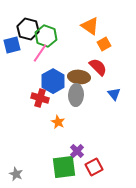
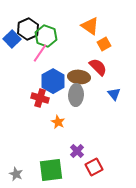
black hexagon: rotated 20 degrees clockwise
blue square: moved 6 px up; rotated 30 degrees counterclockwise
green square: moved 13 px left, 3 px down
